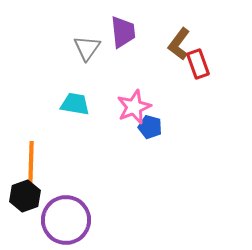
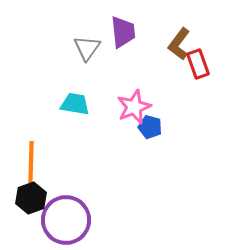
black hexagon: moved 6 px right, 2 px down
